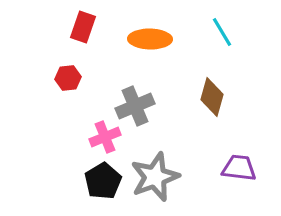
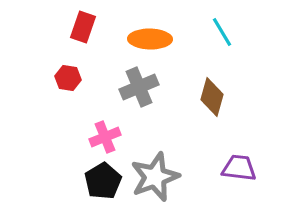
red hexagon: rotated 15 degrees clockwise
gray cross: moved 4 px right, 19 px up
